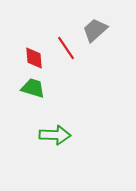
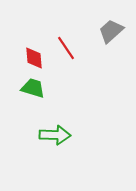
gray trapezoid: moved 16 px right, 1 px down
